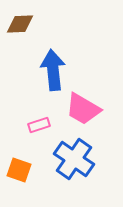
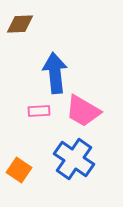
blue arrow: moved 2 px right, 3 px down
pink trapezoid: moved 2 px down
pink rectangle: moved 14 px up; rotated 15 degrees clockwise
orange square: rotated 15 degrees clockwise
